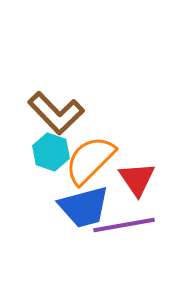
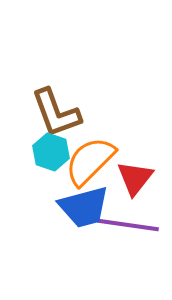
brown L-shape: rotated 24 degrees clockwise
orange semicircle: moved 1 px down
red triangle: moved 2 px left, 1 px up; rotated 12 degrees clockwise
purple line: moved 4 px right; rotated 18 degrees clockwise
